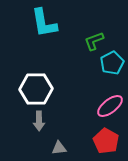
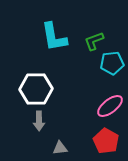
cyan L-shape: moved 10 px right, 14 px down
cyan pentagon: rotated 20 degrees clockwise
gray triangle: moved 1 px right
